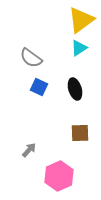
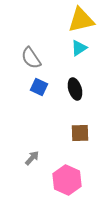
yellow triangle: rotated 24 degrees clockwise
gray semicircle: rotated 20 degrees clockwise
gray arrow: moved 3 px right, 8 px down
pink hexagon: moved 8 px right, 4 px down; rotated 12 degrees counterclockwise
